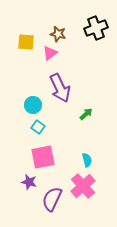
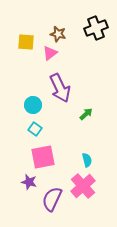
cyan square: moved 3 px left, 2 px down
